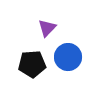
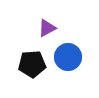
purple triangle: rotated 18 degrees clockwise
